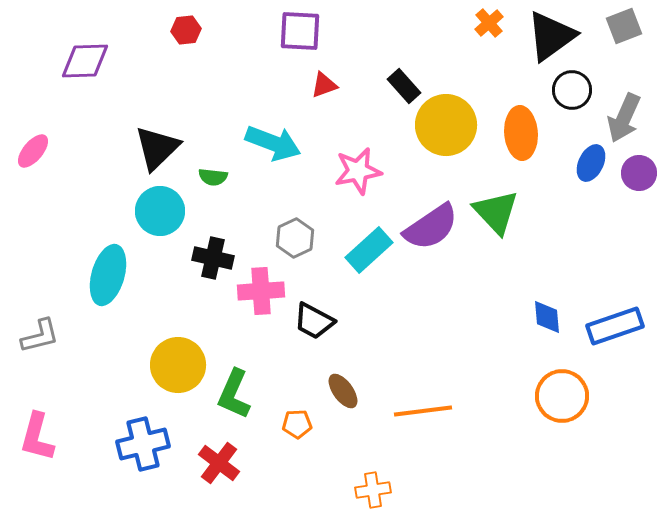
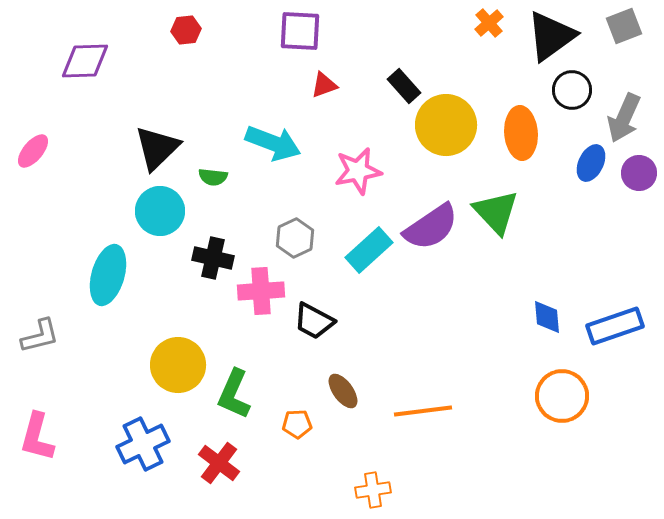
blue cross at (143, 444): rotated 12 degrees counterclockwise
